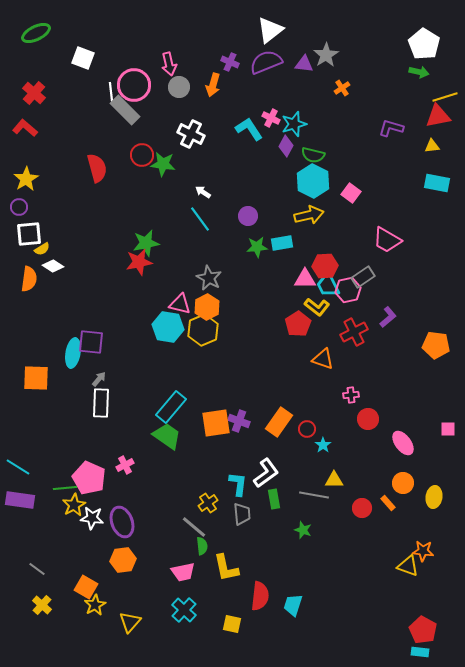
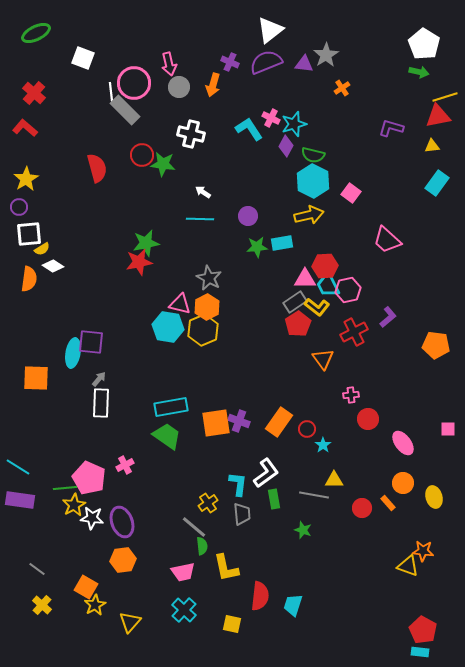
pink circle at (134, 85): moved 2 px up
white cross at (191, 134): rotated 12 degrees counterclockwise
cyan rectangle at (437, 183): rotated 65 degrees counterclockwise
cyan line at (200, 219): rotated 52 degrees counterclockwise
pink trapezoid at (387, 240): rotated 12 degrees clockwise
gray rectangle at (363, 277): moved 68 px left, 25 px down
orange triangle at (323, 359): rotated 35 degrees clockwise
cyan rectangle at (171, 407): rotated 40 degrees clockwise
yellow ellipse at (434, 497): rotated 25 degrees counterclockwise
